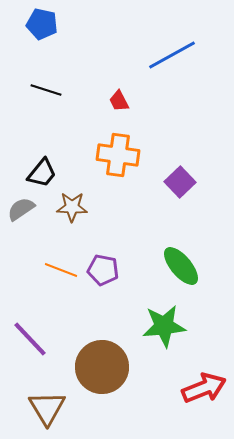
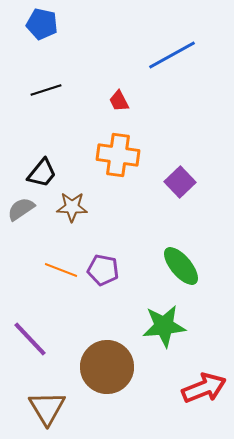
black line: rotated 36 degrees counterclockwise
brown circle: moved 5 px right
